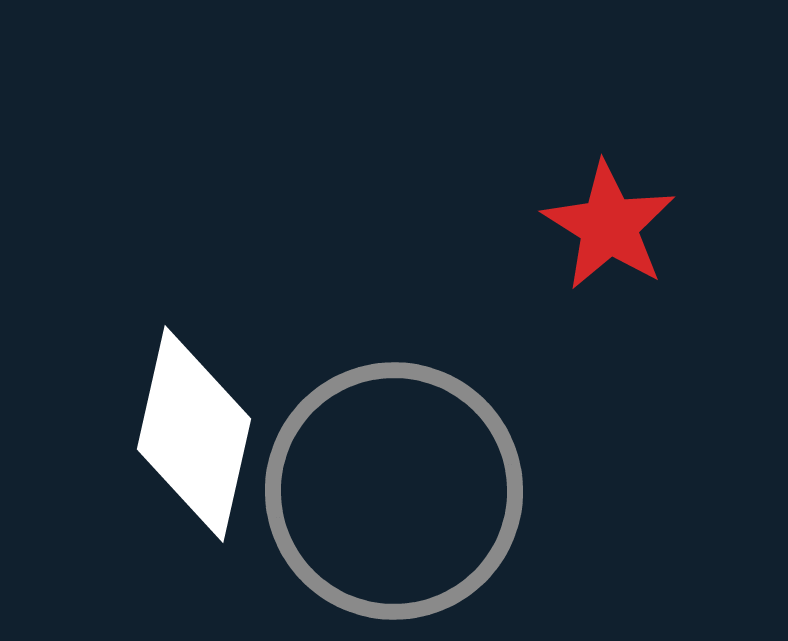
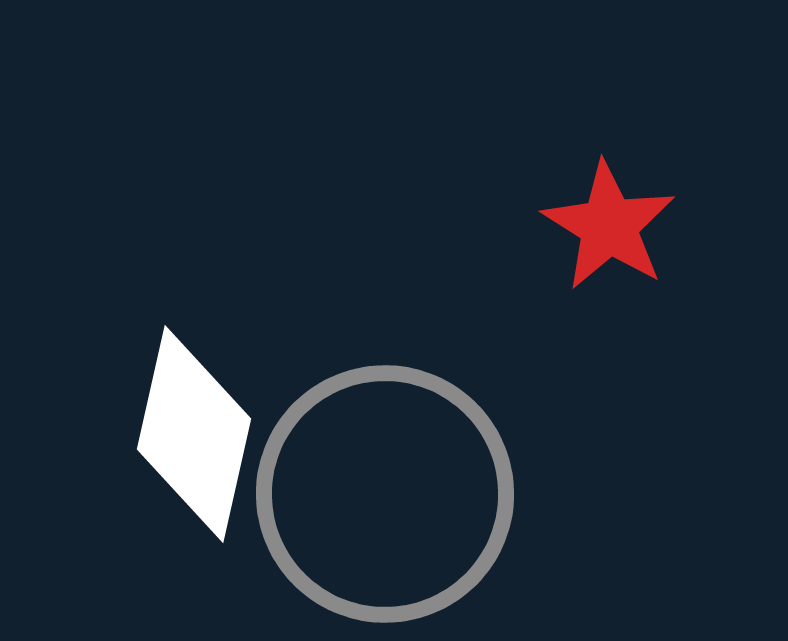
gray circle: moved 9 px left, 3 px down
